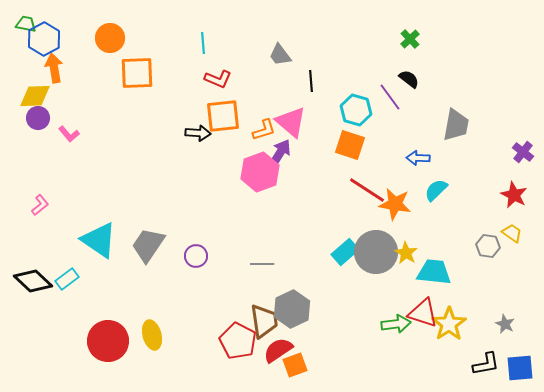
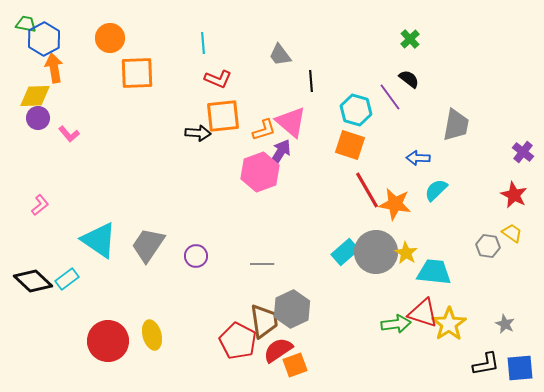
red line at (367, 190): rotated 27 degrees clockwise
